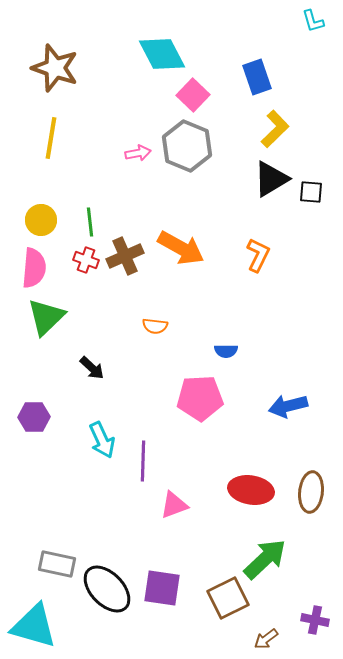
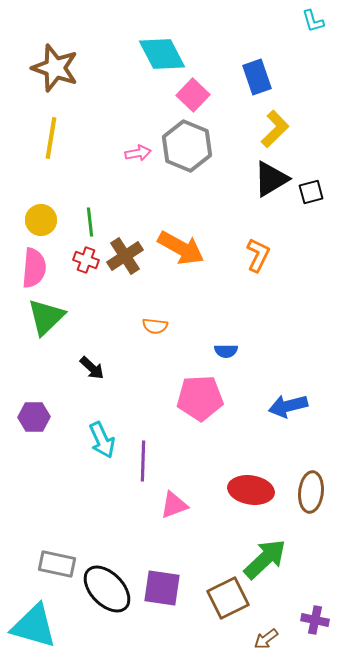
black square: rotated 20 degrees counterclockwise
brown cross: rotated 9 degrees counterclockwise
